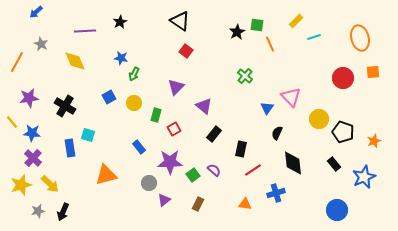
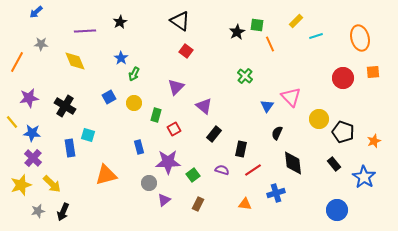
cyan line at (314, 37): moved 2 px right, 1 px up
gray star at (41, 44): rotated 24 degrees counterclockwise
blue star at (121, 58): rotated 24 degrees clockwise
blue triangle at (267, 108): moved 2 px up
blue rectangle at (139, 147): rotated 24 degrees clockwise
purple star at (170, 162): moved 2 px left
purple semicircle at (214, 170): moved 8 px right; rotated 24 degrees counterclockwise
blue star at (364, 177): rotated 15 degrees counterclockwise
yellow arrow at (50, 184): moved 2 px right
